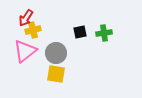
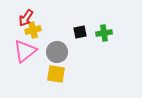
gray circle: moved 1 px right, 1 px up
